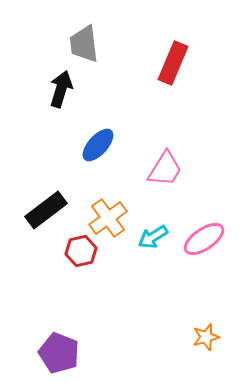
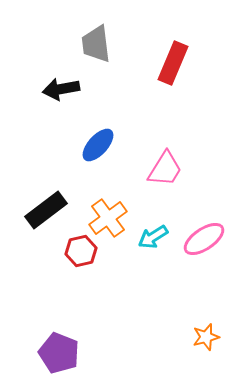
gray trapezoid: moved 12 px right
black arrow: rotated 117 degrees counterclockwise
